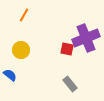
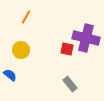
orange line: moved 2 px right, 2 px down
purple cross: rotated 36 degrees clockwise
